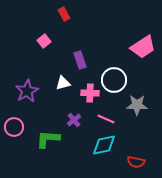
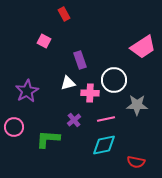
pink square: rotated 24 degrees counterclockwise
white triangle: moved 5 px right
pink line: rotated 36 degrees counterclockwise
